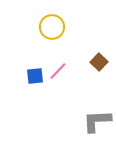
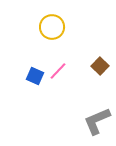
brown square: moved 1 px right, 4 px down
blue square: rotated 30 degrees clockwise
gray L-shape: rotated 20 degrees counterclockwise
